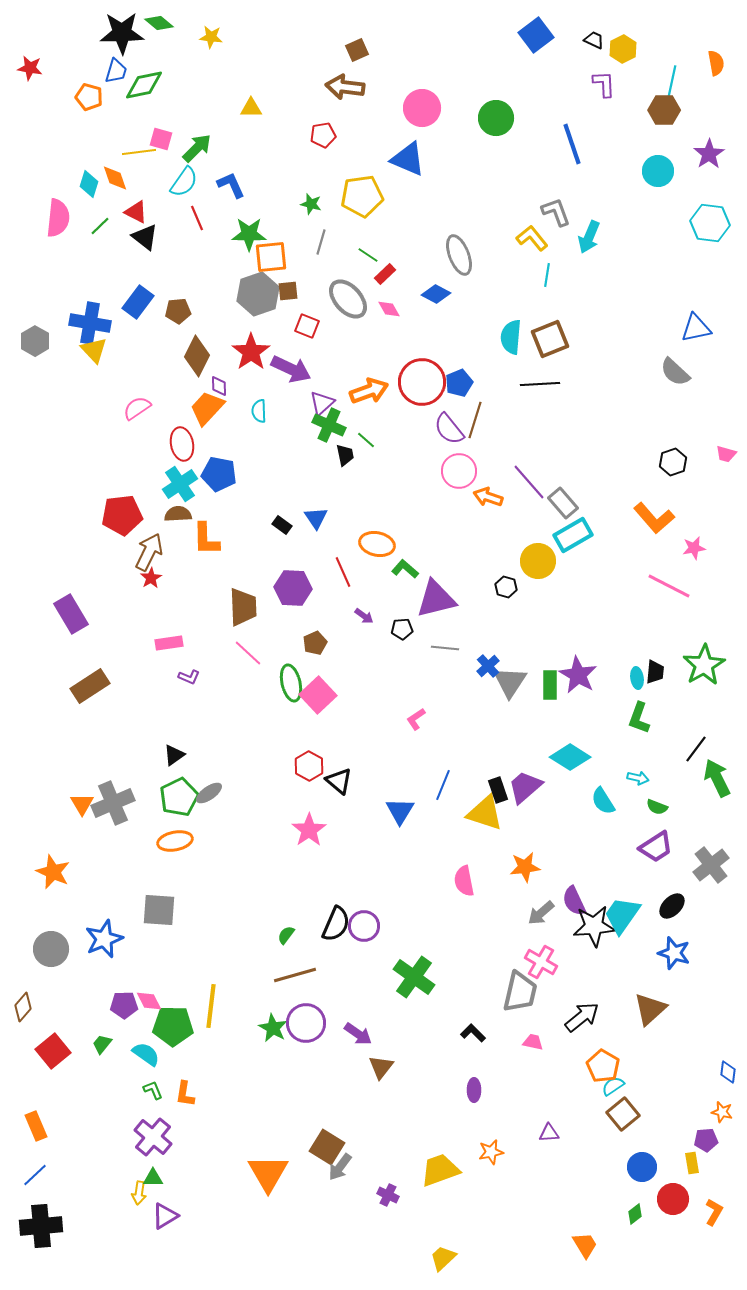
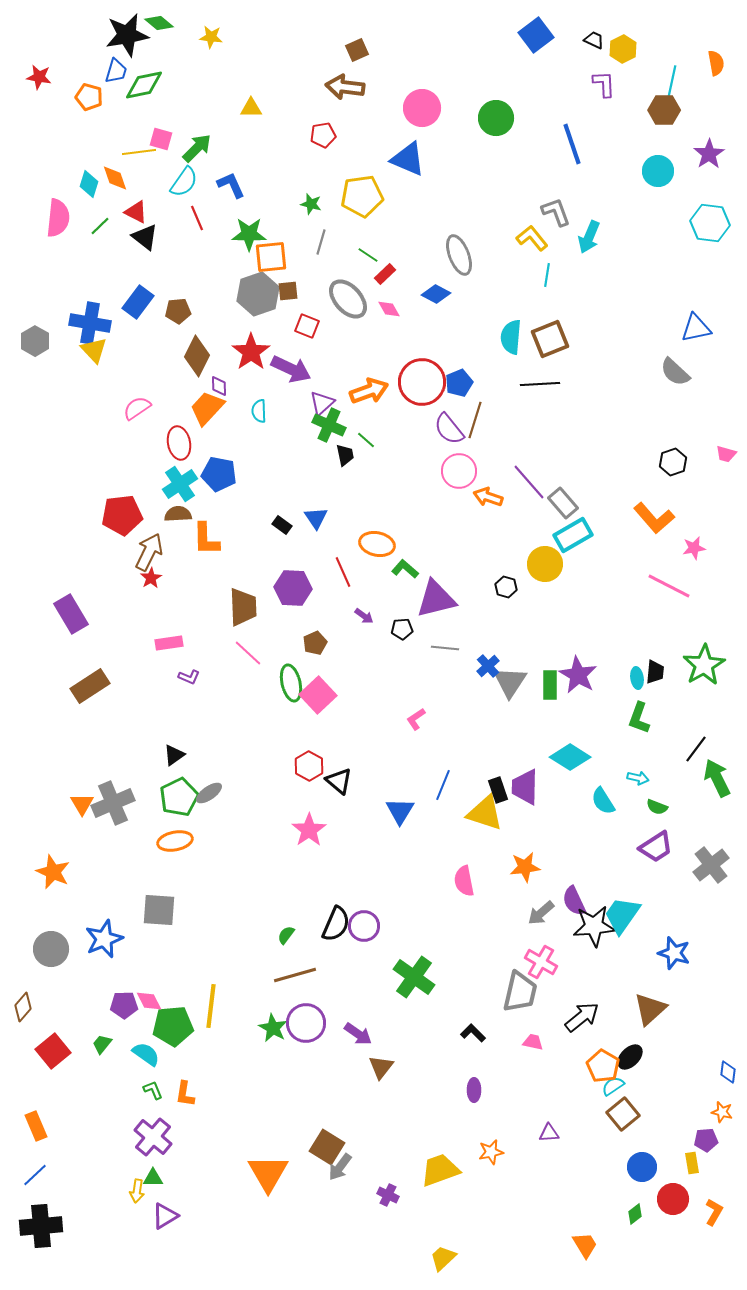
black star at (122, 33): moved 5 px right, 2 px down; rotated 9 degrees counterclockwise
red star at (30, 68): moved 9 px right, 9 px down
red ellipse at (182, 444): moved 3 px left, 1 px up
yellow circle at (538, 561): moved 7 px right, 3 px down
purple trapezoid at (525, 787): rotated 48 degrees counterclockwise
black ellipse at (672, 906): moved 42 px left, 151 px down
green pentagon at (173, 1026): rotated 6 degrees counterclockwise
yellow arrow at (139, 1193): moved 2 px left, 2 px up
